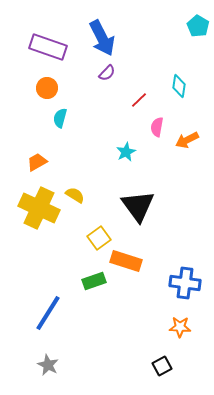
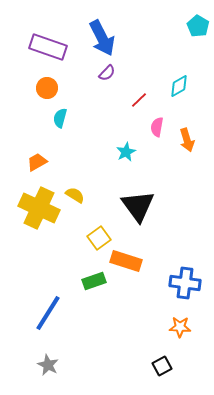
cyan diamond: rotated 50 degrees clockwise
orange arrow: rotated 80 degrees counterclockwise
